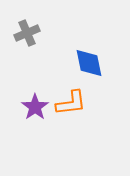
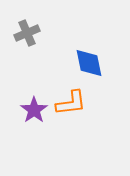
purple star: moved 1 px left, 3 px down
